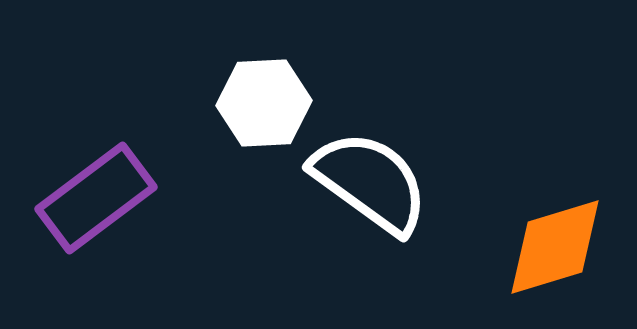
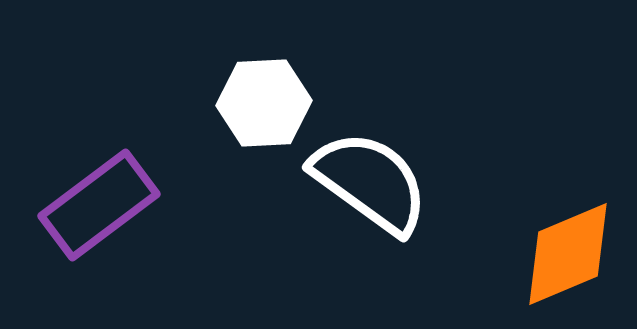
purple rectangle: moved 3 px right, 7 px down
orange diamond: moved 13 px right, 7 px down; rotated 6 degrees counterclockwise
